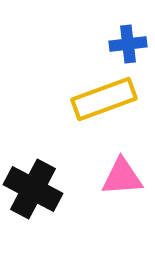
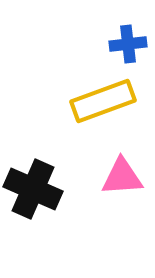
yellow rectangle: moved 1 px left, 2 px down
black cross: rotated 4 degrees counterclockwise
